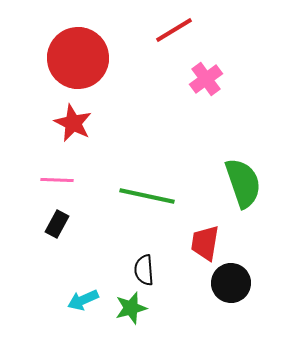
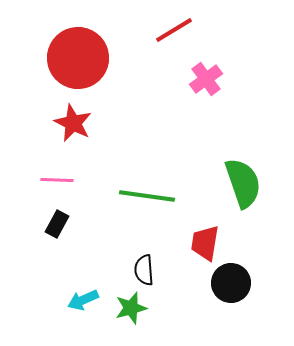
green line: rotated 4 degrees counterclockwise
